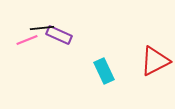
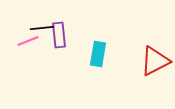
purple rectangle: rotated 60 degrees clockwise
pink line: moved 1 px right, 1 px down
cyan rectangle: moved 6 px left, 17 px up; rotated 35 degrees clockwise
